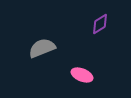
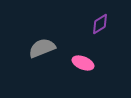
pink ellipse: moved 1 px right, 12 px up
